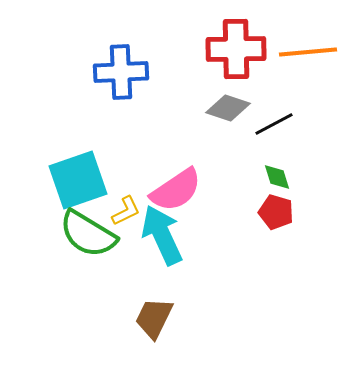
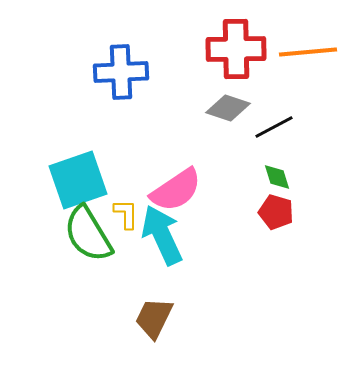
black line: moved 3 px down
yellow L-shape: moved 3 px down; rotated 64 degrees counterclockwise
green semicircle: rotated 28 degrees clockwise
